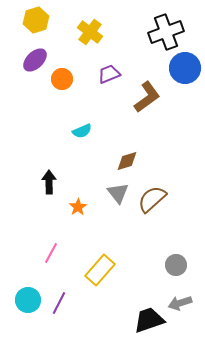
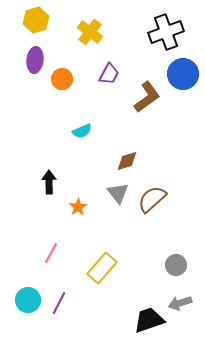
purple ellipse: rotated 40 degrees counterclockwise
blue circle: moved 2 px left, 6 px down
purple trapezoid: rotated 140 degrees clockwise
yellow rectangle: moved 2 px right, 2 px up
